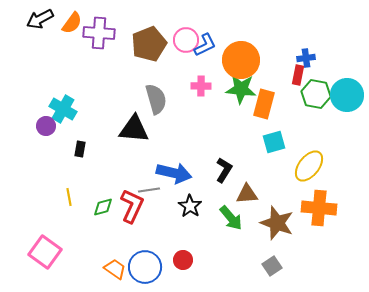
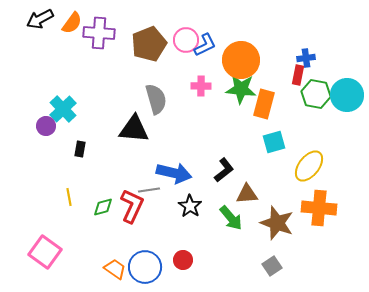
cyan cross: rotated 16 degrees clockwise
black L-shape: rotated 20 degrees clockwise
